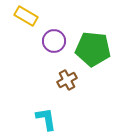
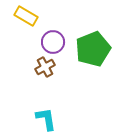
purple circle: moved 1 px left, 1 px down
green pentagon: rotated 28 degrees counterclockwise
brown cross: moved 22 px left, 13 px up
